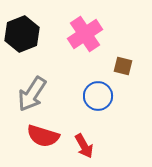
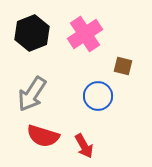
black hexagon: moved 10 px right, 1 px up
